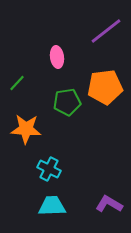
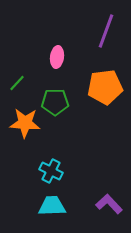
purple line: rotated 32 degrees counterclockwise
pink ellipse: rotated 15 degrees clockwise
green pentagon: moved 12 px left; rotated 8 degrees clockwise
orange star: moved 1 px left, 6 px up
cyan cross: moved 2 px right, 2 px down
purple L-shape: rotated 16 degrees clockwise
